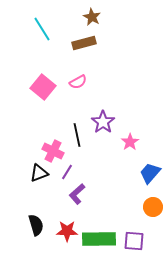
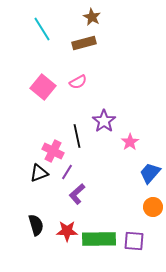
purple star: moved 1 px right, 1 px up
black line: moved 1 px down
